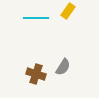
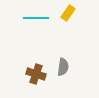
yellow rectangle: moved 2 px down
gray semicircle: rotated 24 degrees counterclockwise
